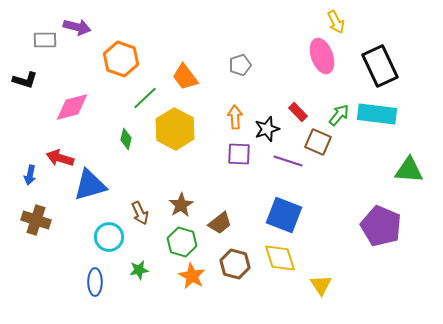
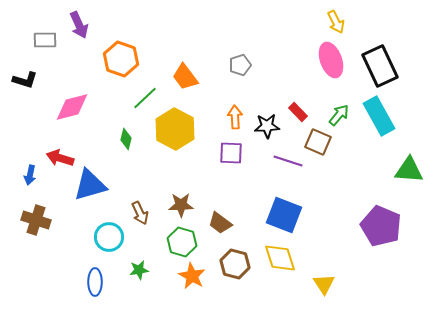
purple arrow: moved 2 px right, 2 px up; rotated 52 degrees clockwise
pink ellipse: moved 9 px right, 4 px down
cyan rectangle: moved 2 px right, 2 px down; rotated 54 degrees clockwise
black star: moved 3 px up; rotated 15 degrees clockwise
purple square: moved 8 px left, 1 px up
brown star: rotated 30 degrees clockwise
brown trapezoid: rotated 75 degrees clockwise
yellow triangle: moved 3 px right, 1 px up
